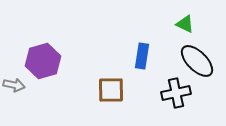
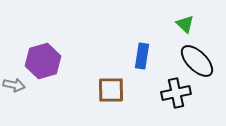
green triangle: rotated 18 degrees clockwise
